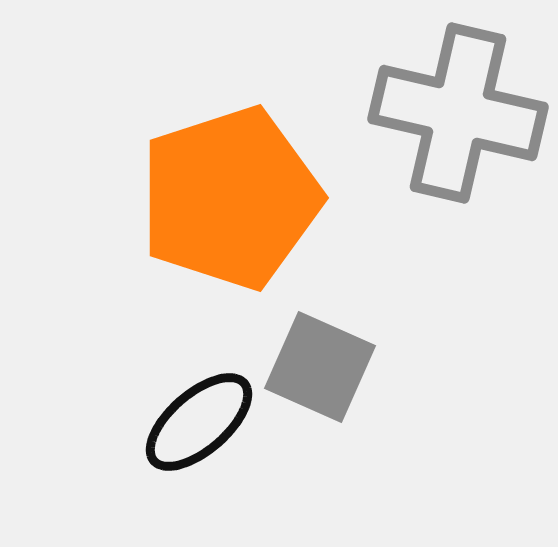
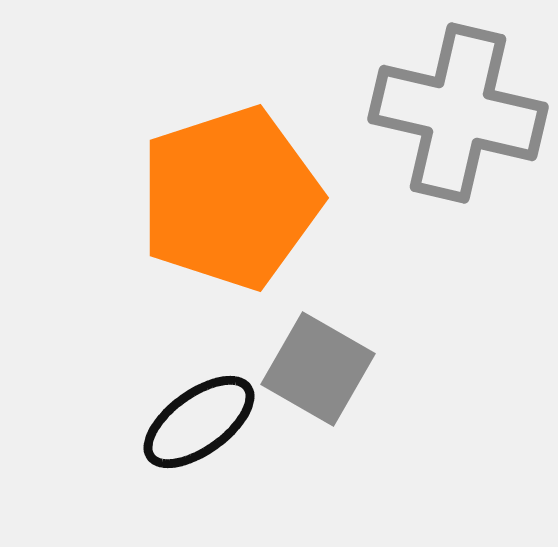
gray square: moved 2 px left, 2 px down; rotated 6 degrees clockwise
black ellipse: rotated 5 degrees clockwise
